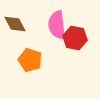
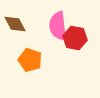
pink semicircle: moved 1 px right, 1 px down
